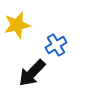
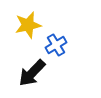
yellow star: moved 11 px right
